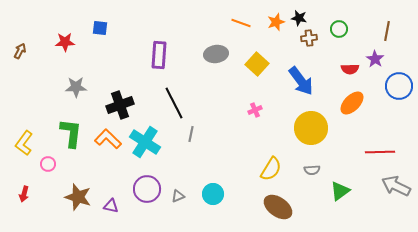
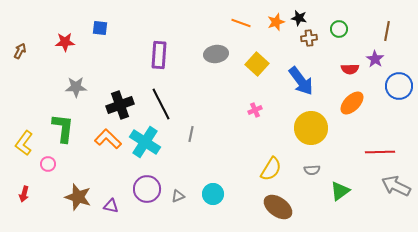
black line: moved 13 px left, 1 px down
green L-shape: moved 8 px left, 5 px up
